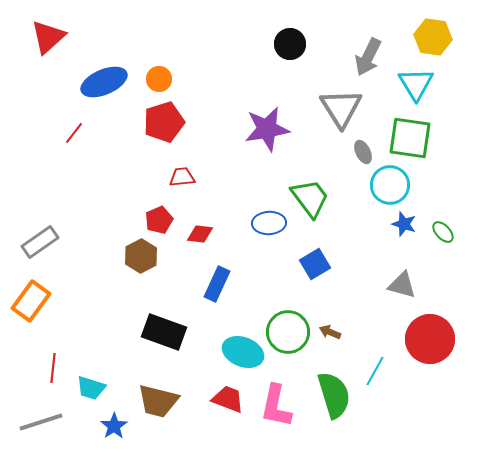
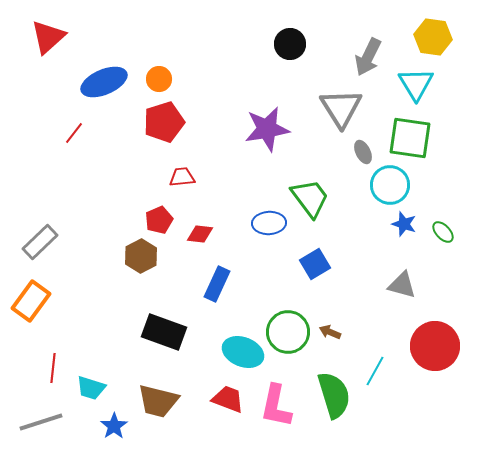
gray rectangle at (40, 242): rotated 9 degrees counterclockwise
red circle at (430, 339): moved 5 px right, 7 px down
